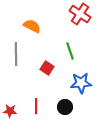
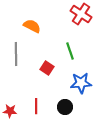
red cross: moved 1 px right
